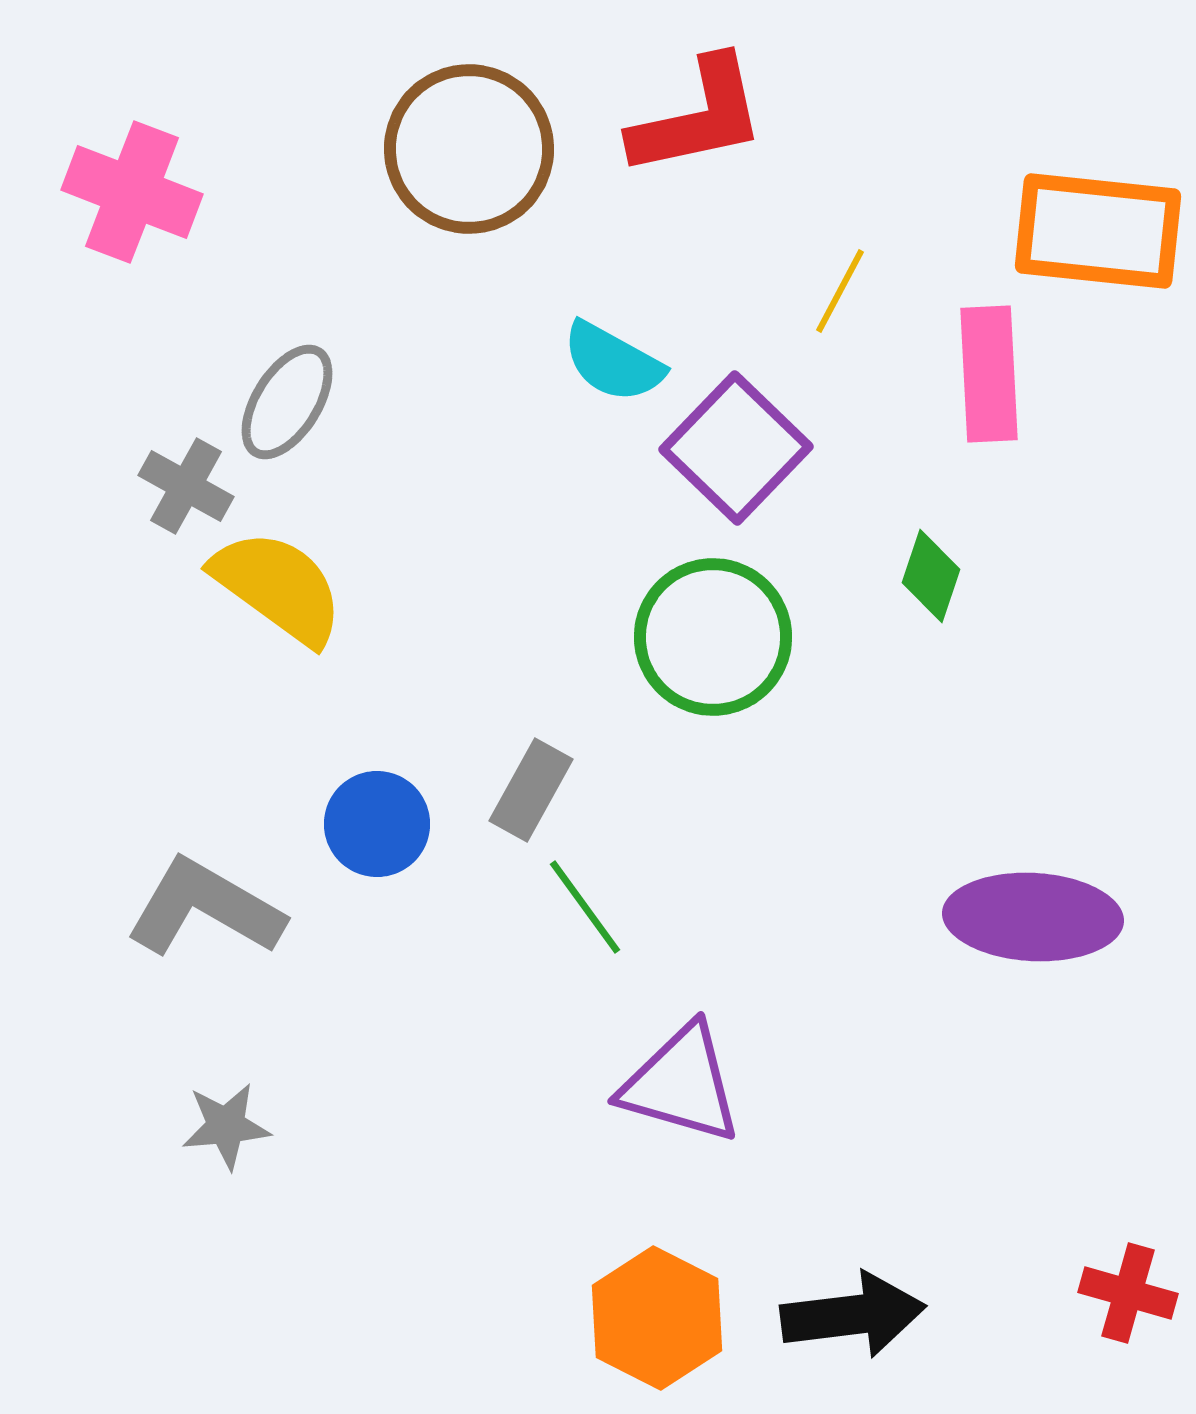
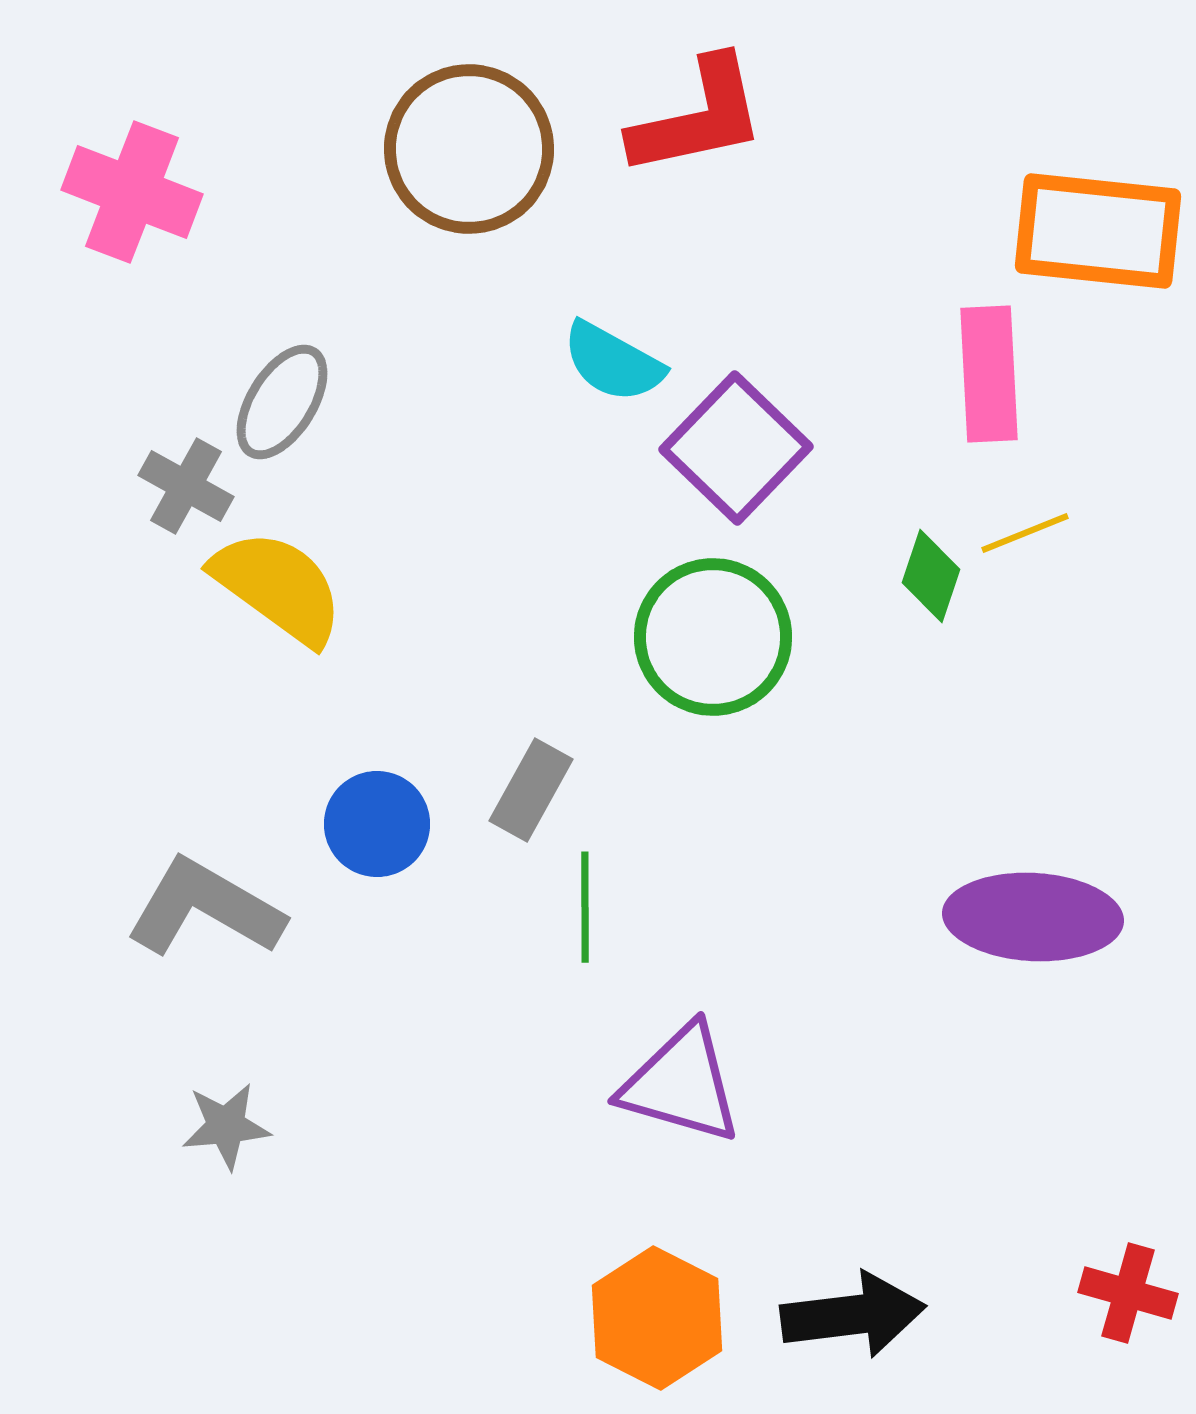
yellow line: moved 185 px right, 242 px down; rotated 40 degrees clockwise
gray ellipse: moved 5 px left
green line: rotated 36 degrees clockwise
